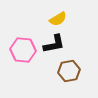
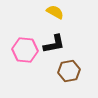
yellow semicircle: moved 3 px left, 7 px up; rotated 120 degrees counterclockwise
pink hexagon: moved 2 px right
